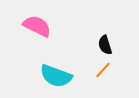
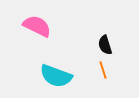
orange line: rotated 60 degrees counterclockwise
